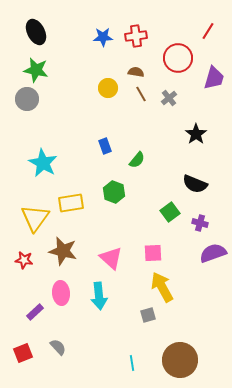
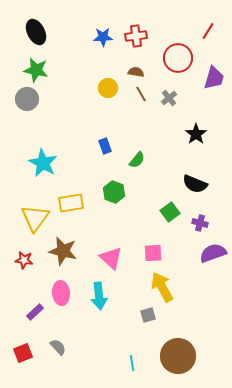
brown circle: moved 2 px left, 4 px up
